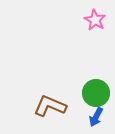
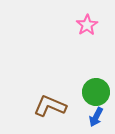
pink star: moved 8 px left, 5 px down; rotated 10 degrees clockwise
green circle: moved 1 px up
